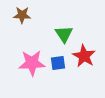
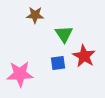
brown star: moved 13 px right
pink star: moved 12 px left, 11 px down
